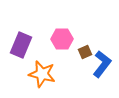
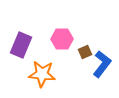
orange star: rotated 8 degrees counterclockwise
